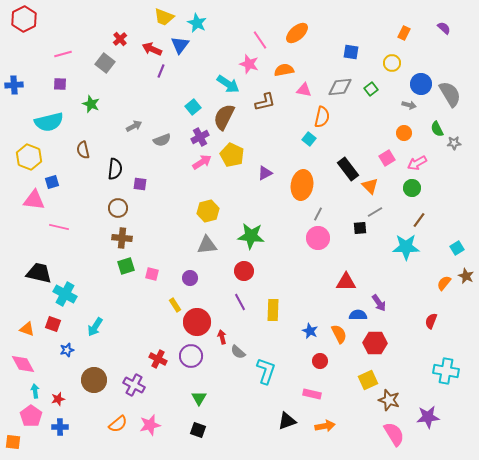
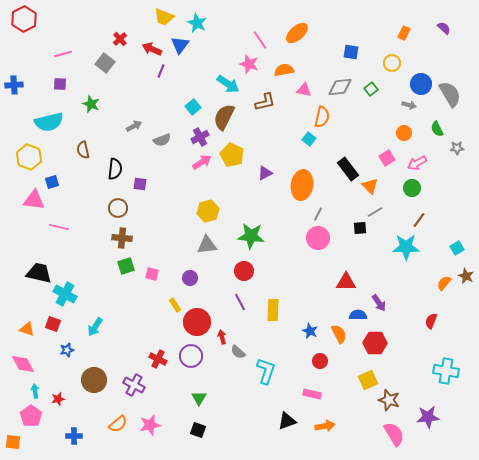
gray star at (454, 143): moved 3 px right, 5 px down
blue cross at (60, 427): moved 14 px right, 9 px down
